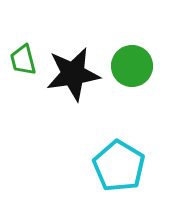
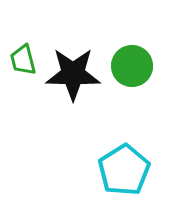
black star: rotated 10 degrees clockwise
cyan pentagon: moved 5 px right, 4 px down; rotated 9 degrees clockwise
